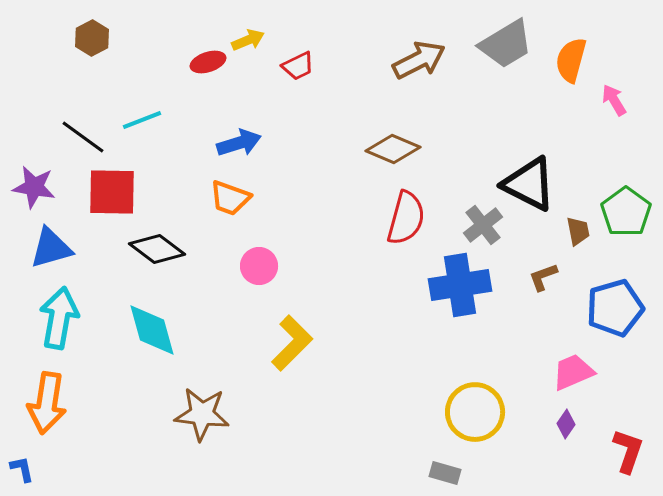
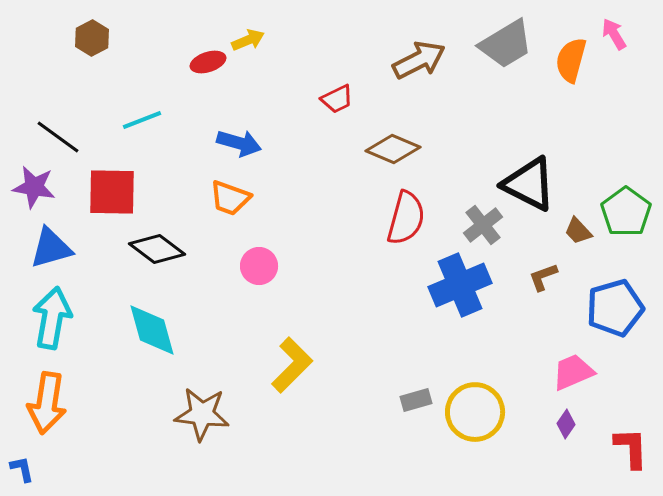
red trapezoid: moved 39 px right, 33 px down
pink arrow: moved 66 px up
black line: moved 25 px left
blue arrow: rotated 33 degrees clockwise
brown trapezoid: rotated 148 degrees clockwise
blue cross: rotated 14 degrees counterclockwise
cyan arrow: moved 7 px left
yellow L-shape: moved 22 px down
red L-shape: moved 3 px right, 3 px up; rotated 21 degrees counterclockwise
gray rectangle: moved 29 px left, 73 px up; rotated 32 degrees counterclockwise
